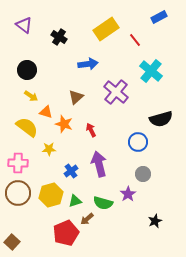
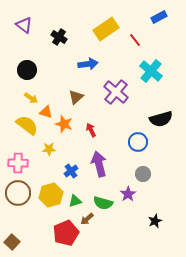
yellow arrow: moved 2 px down
yellow semicircle: moved 2 px up
